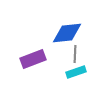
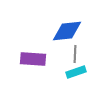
blue diamond: moved 2 px up
purple rectangle: rotated 25 degrees clockwise
